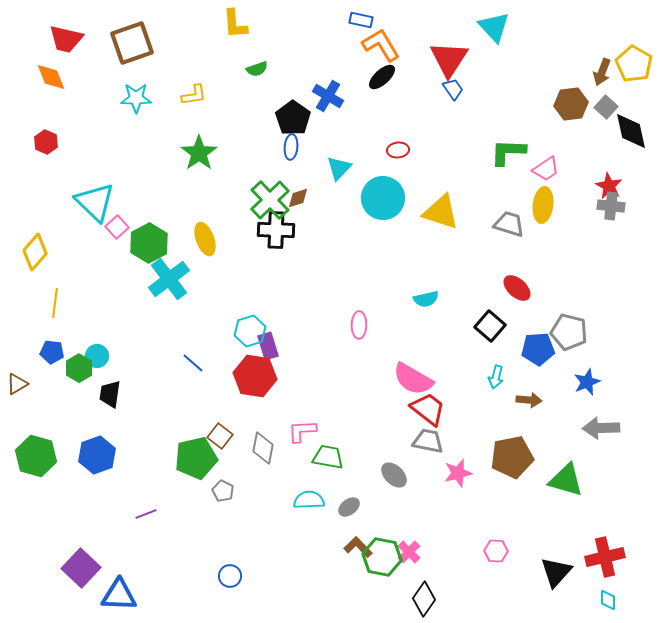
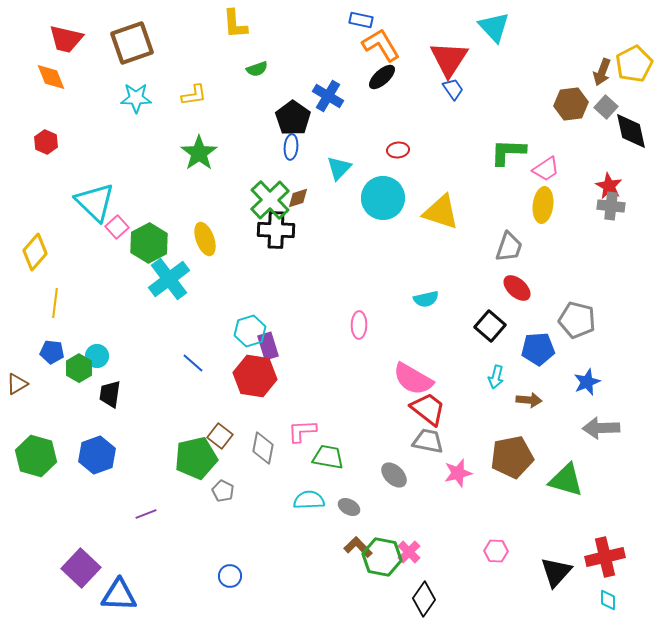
yellow pentagon at (634, 64): rotated 15 degrees clockwise
gray trapezoid at (509, 224): moved 23 px down; rotated 92 degrees clockwise
gray pentagon at (569, 332): moved 8 px right, 12 px up
gray ellipse at (349, 507): rotated 65 degrees clockwise
